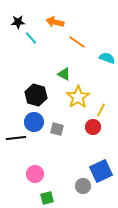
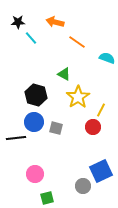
gray square: moved 1 px left, 1 px up
